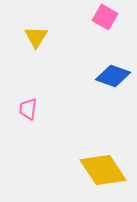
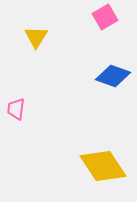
pink square: rotated 30 degrees clockwise
pink trapezoid: moved 12 px left
yellow diamond: moved 4 px up
